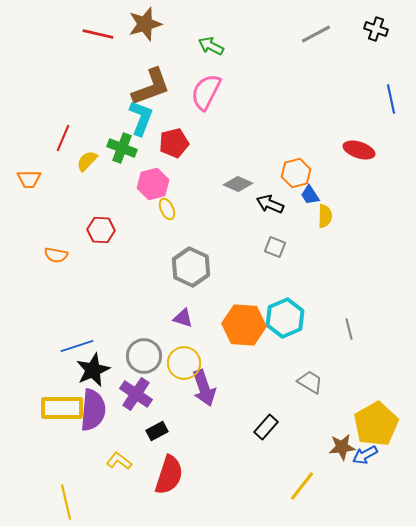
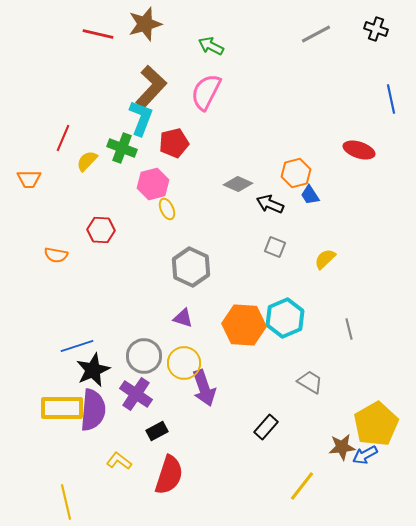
brown L-shape at (151, 87): rotated 27 degrees counterclockwise
yellow semicircle at (325, 216): moved 43 px down; rotated 135 degrees counterclockwise
